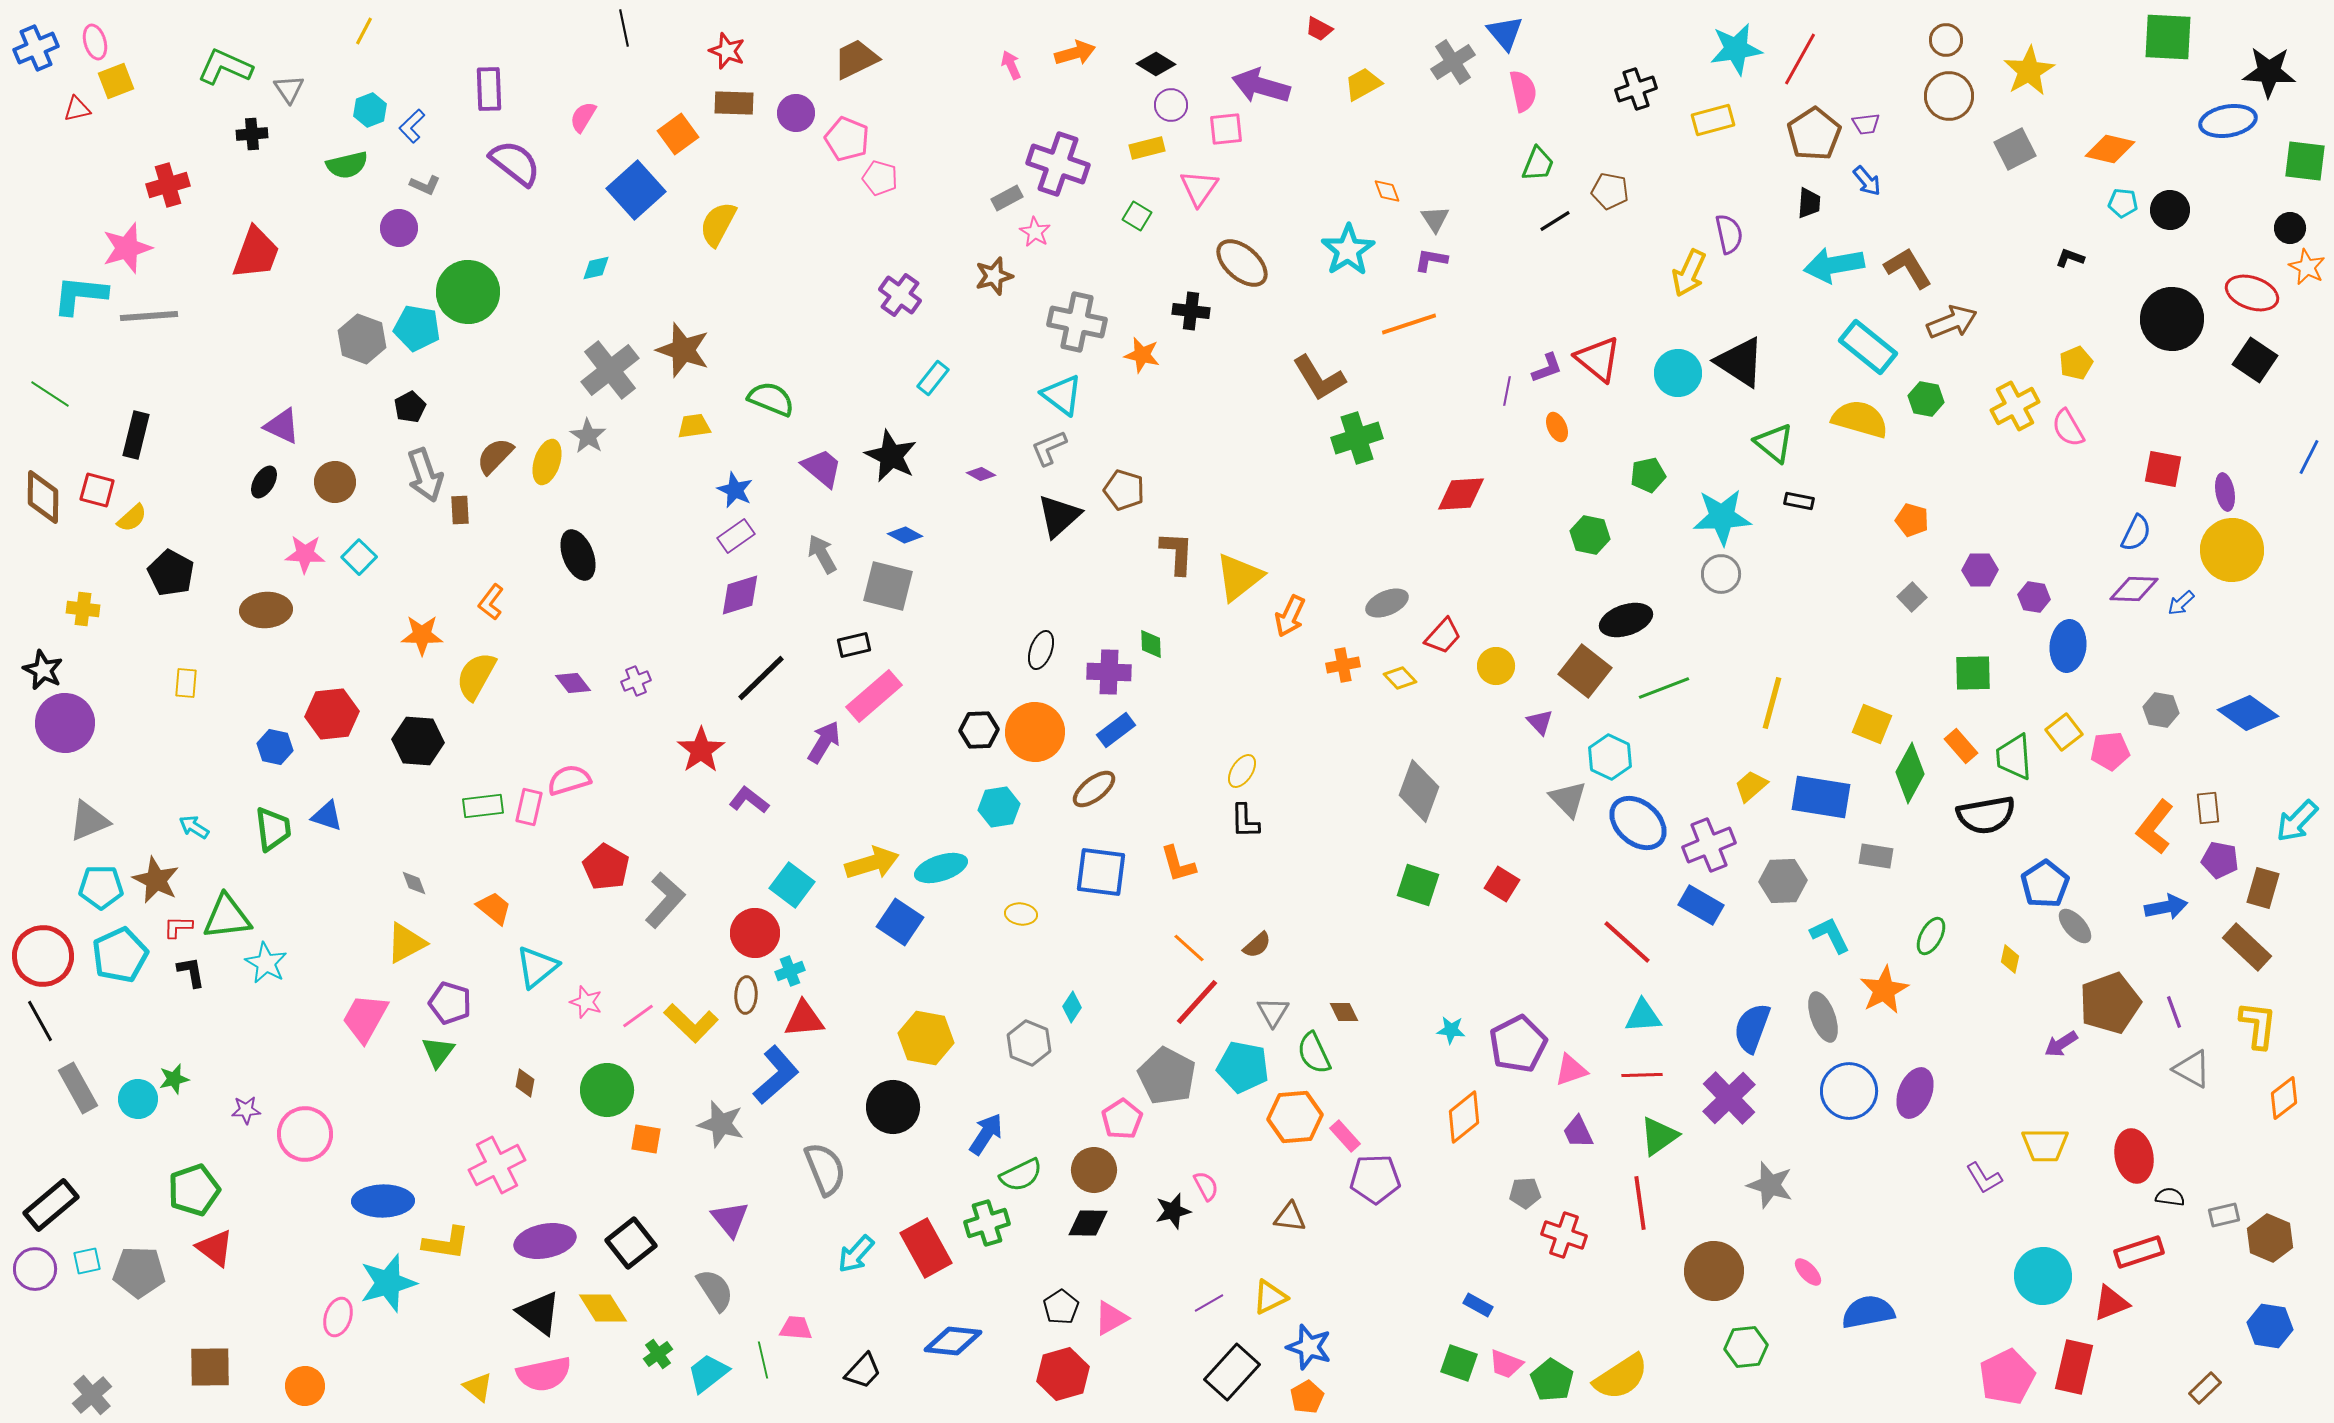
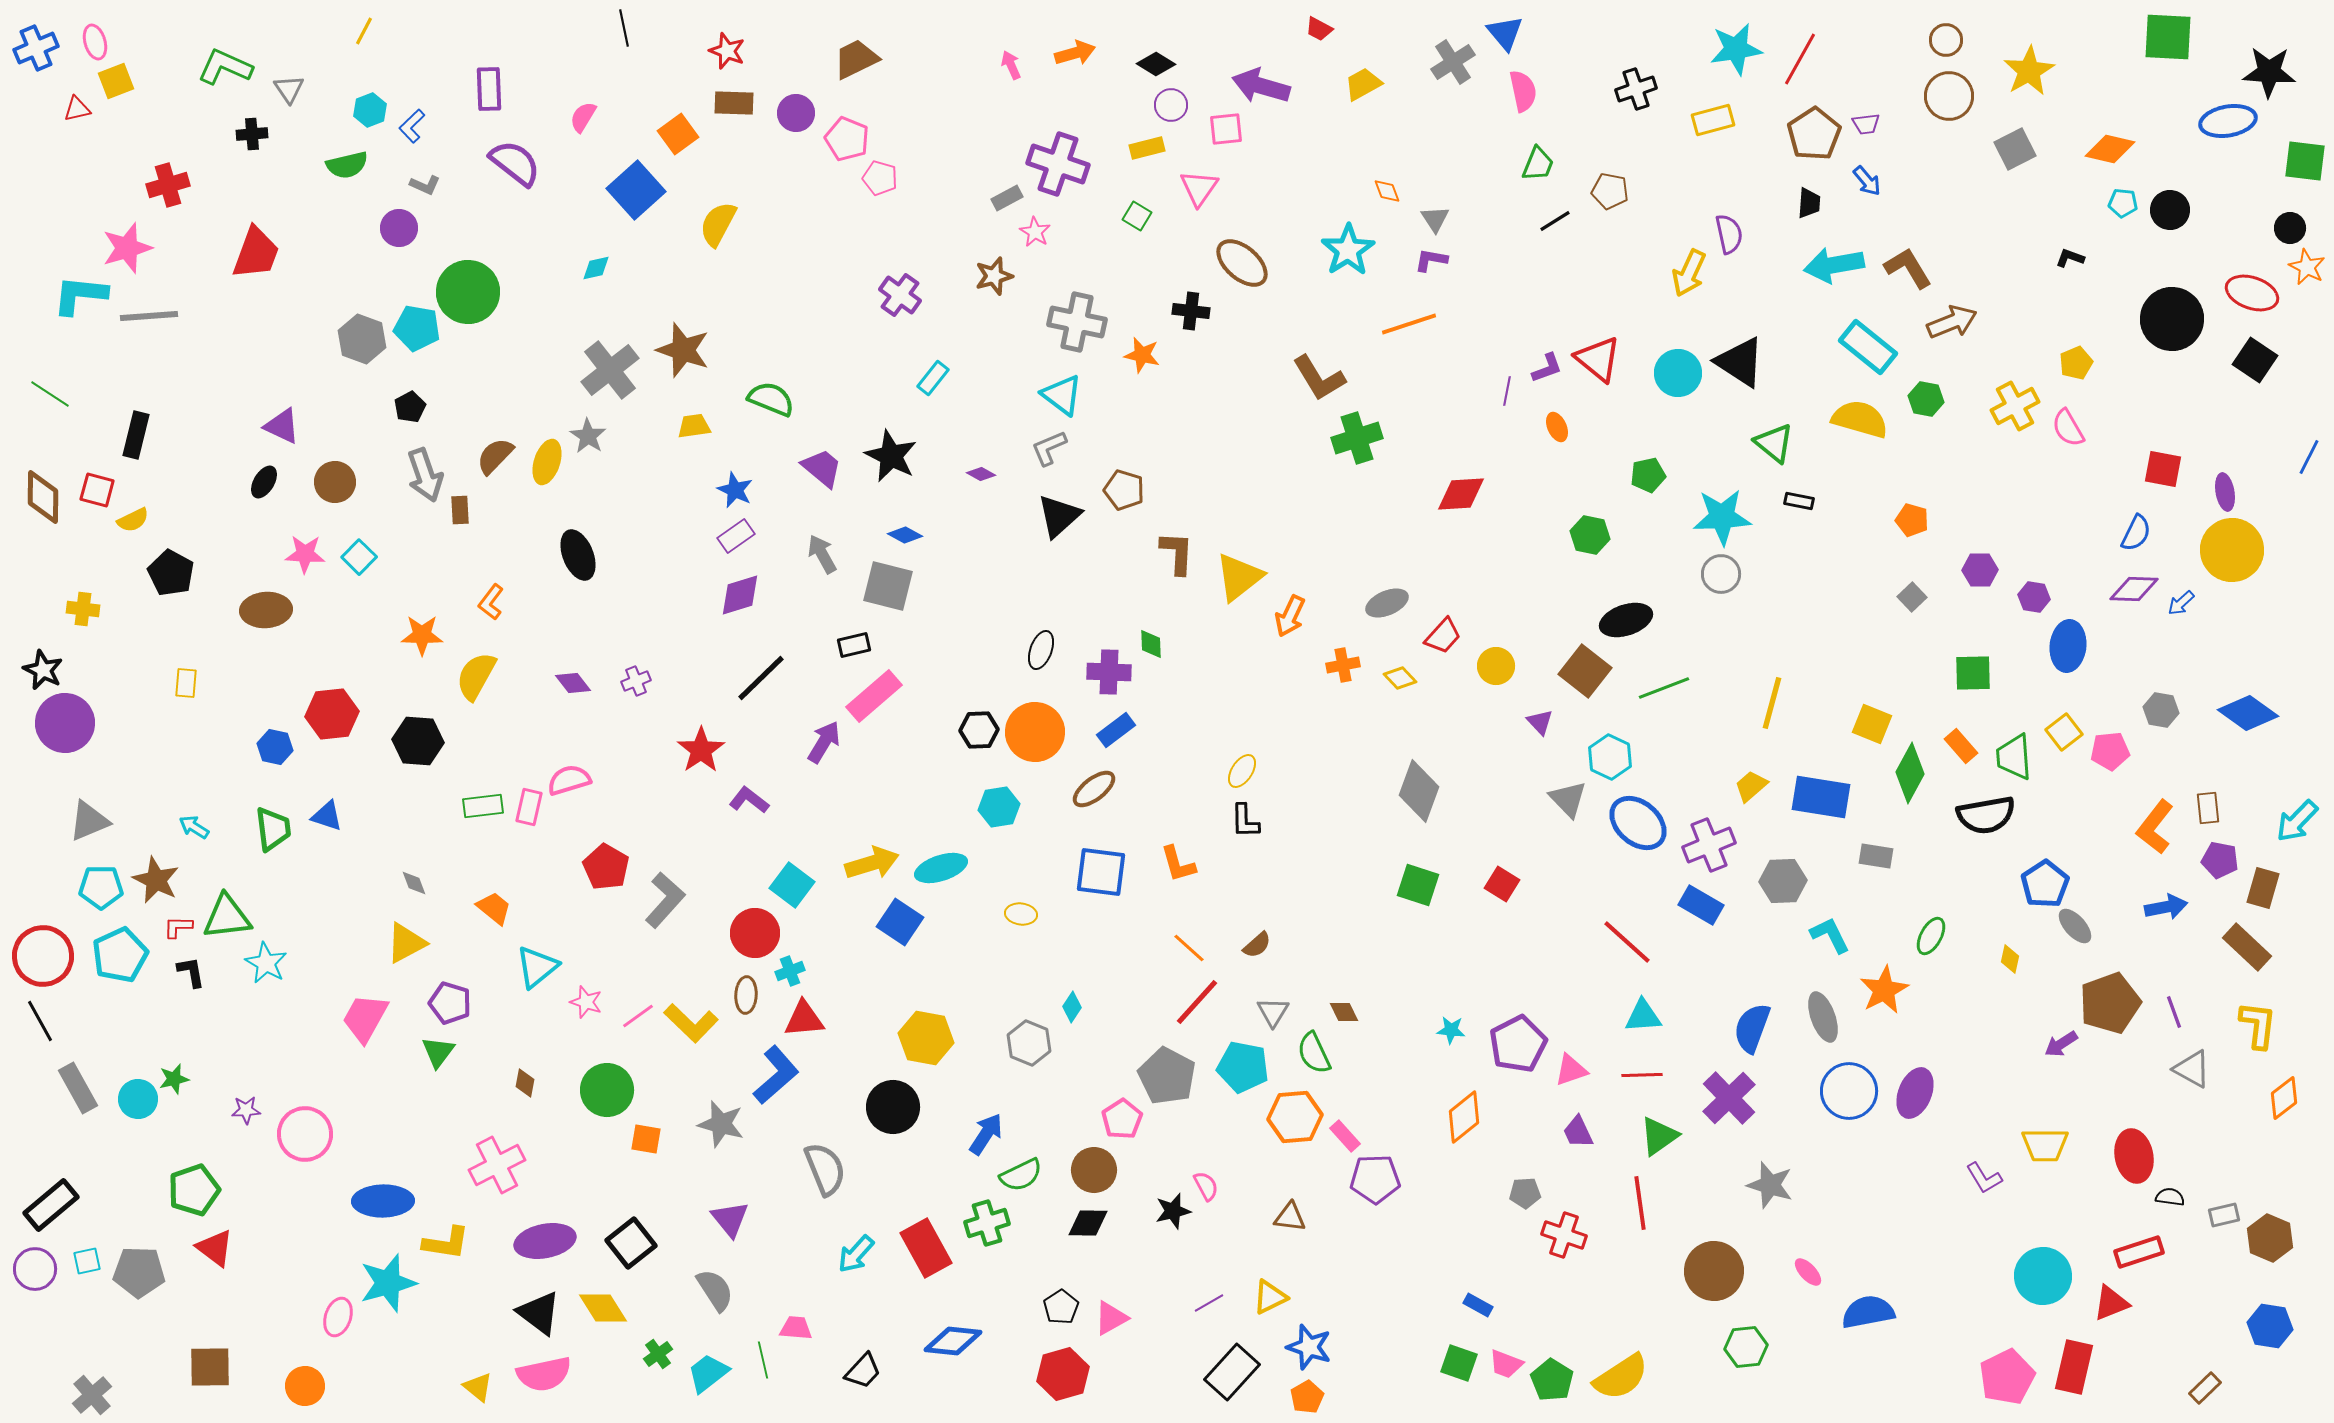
yellow semicircle at (132, 518): moved 1 px right, 2 px down; rotated 16 degrees clockwise
